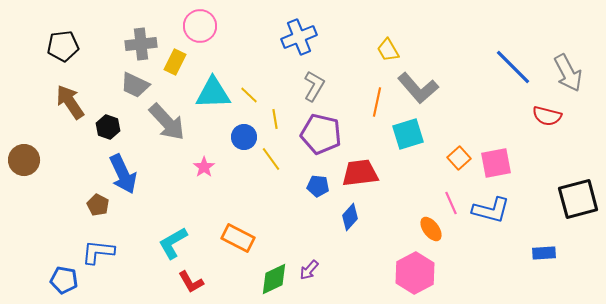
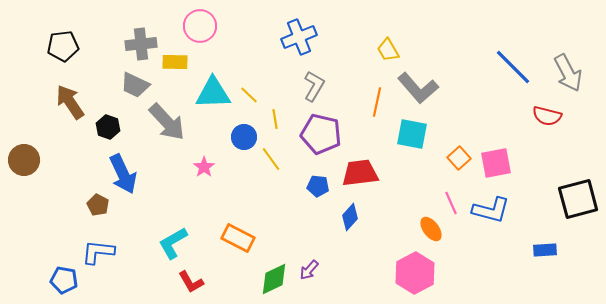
yellow rectangle at (175, 62): rotated 65 degrees clockwise
cyan square at (408, 134): moved 4 px right; rotated 28 degrees clockwise
blue rectangle at (544, 253): moved 1 px right, 3 px up
